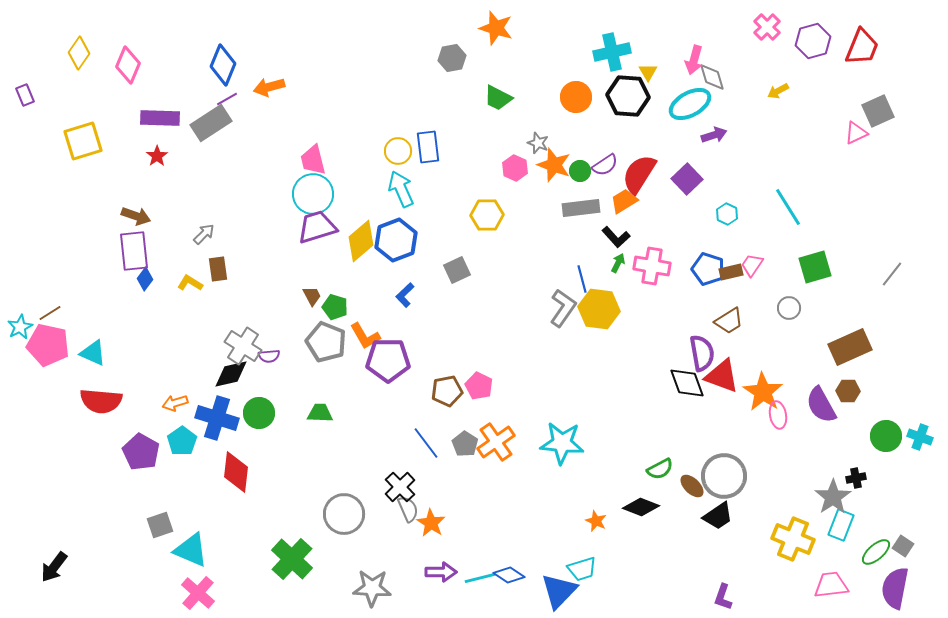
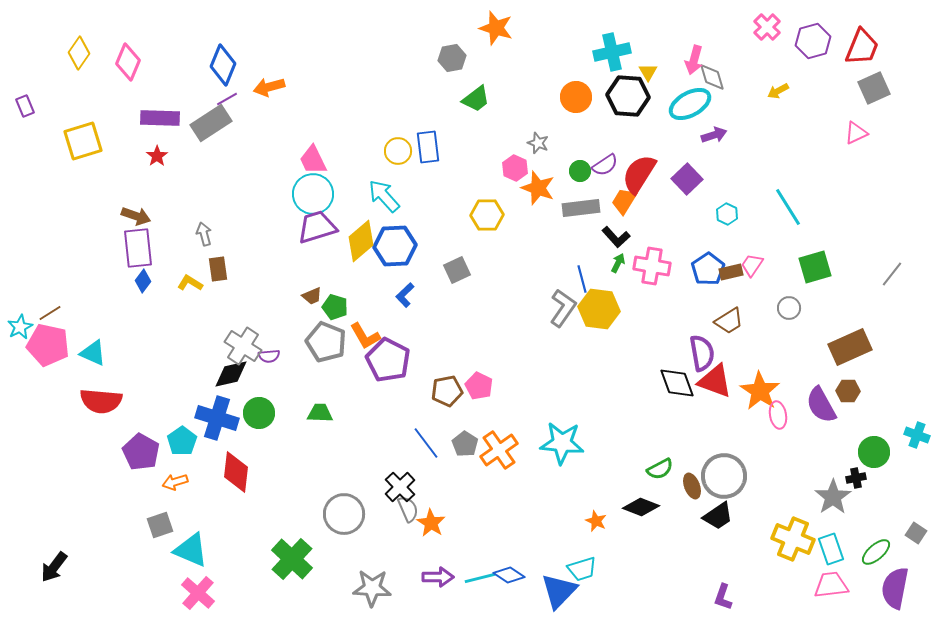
pink diamond at (128, 65): moved 3 px up
purple rectangle at (25, 95): moved 11 px down
green trapezoid at (498, 98): moved 22 px left, 1 px down; rotated 64 degrees counterclockwise
gray square at (878, 111): moved 4 px left, 23 px up
pink trapezoid at (313, 160): rotated 12 degrees counterclockwise
orange star at (554, 165): moved 16 px left, 23 px down
cyan arrow at (401, 189): moved 17 px left, 7 px down; rotated 18 degrees counterclockwise
orange trapezoid at (624, 201): rotated 28 degrees counterclockwise
gray arrow at (204, 234): rotated 60 degrees counterclockwise
blue hexagon at (396, 240): moved 1 px left, 6 px down; rotated 18 degrees clockwise
purple rectangle at (134, 251): moved 4 px right, 3 px up
blue pentagon at (708, 269): rotated 20 degrees clockwise
blue diamond at (145, 279): moved 2 px left, 2 px down
brown trapezoid at (312, 296): rotated 95 degrees clockwise
purple pentagon at (388, 360): rotated 27 degrees clockwise
red triangle at (722, 376): moved 7 px left, 5 px down
black diamond at (687, 383): moved 10 px left
orange star at (763, 392): moved 3 px left, 1 px up
orange arrow at (175, 403): moved 79 px down
green circle at (886, 436): moved 12 px left, 16 px down
cyan cross at (920, 437): moved 3 px left, 2 px up
orange cross at (496, 442): moved 3 px right, 8 px down
brown ellipse at (692, 486): rotated 25 degrees clockwise
cyan rectangle at (841, 525): moved 10 px left, 24 px down; rotated 40 degrees counterclockwise
gray square at (903, 546): moved 13 px right, 13 px up
purple arrow at (441, 572): moved 3 px left, 5 px down
